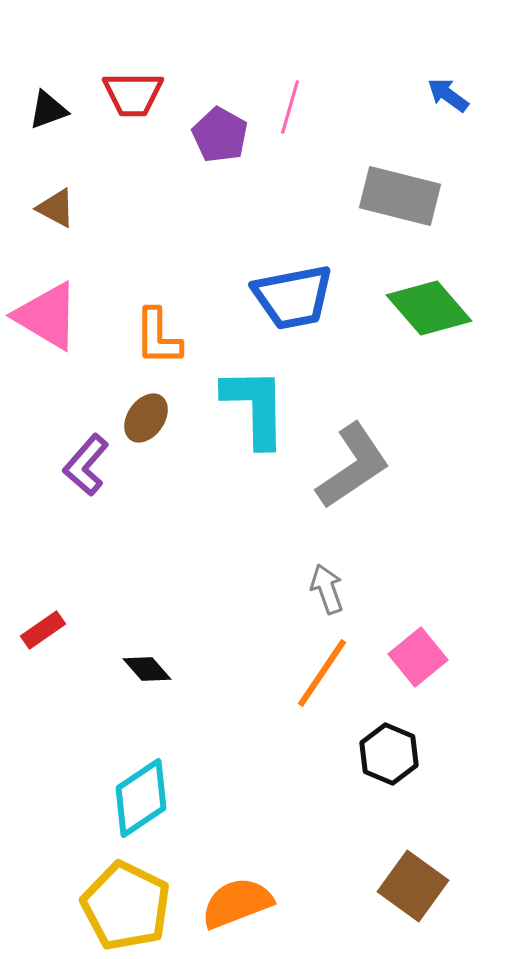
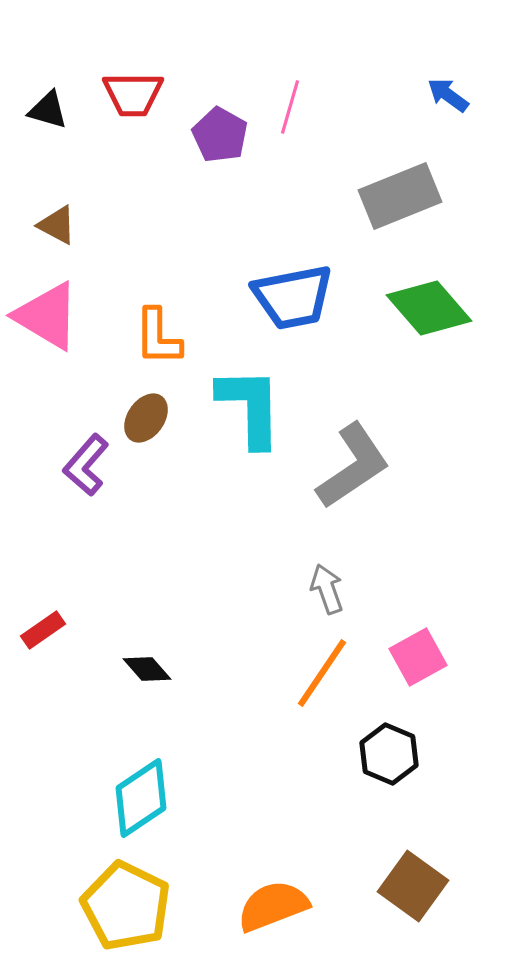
black triangle: rotated 36 degrees clockwise
gray rectangle: rotated 36 degrees counterclockwise
brown triangle: moved 1 px right, 17 px down
cyan L-shape: moved 5 px left
pink square: rotated 10 degrees clockwise
orange semicircle: moved 36 px right, 3 px down
